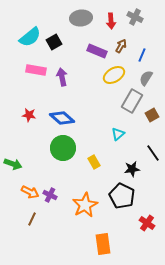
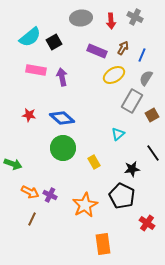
brown arrow: moved 2 px right, 2 px down
